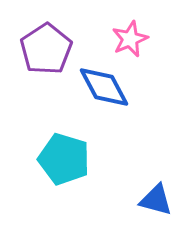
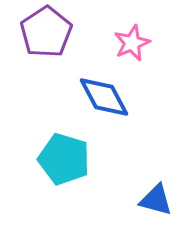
pink star: moved 2 px right, 4 px down
purple pentagon: moved 17 px up
blue diamond: moved 10 px down
